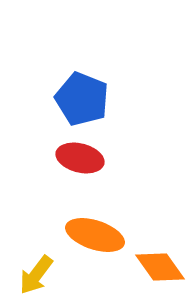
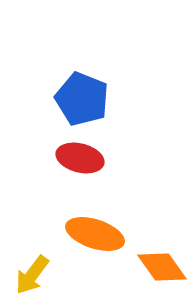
orange ellipse: moved 1 px up
orange diamond: moved 2 px right
yellow arrow: moved 4 px left
